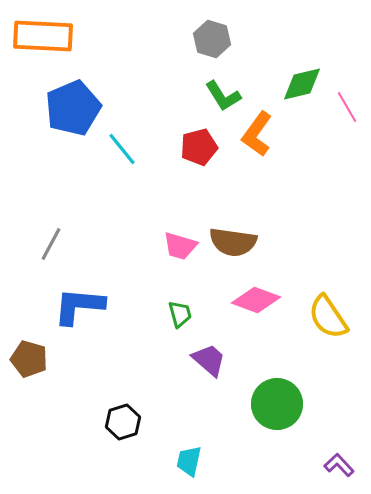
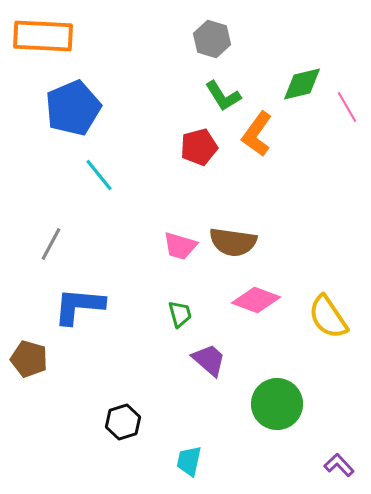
cyan line: moved 23 px left, 26 px down
